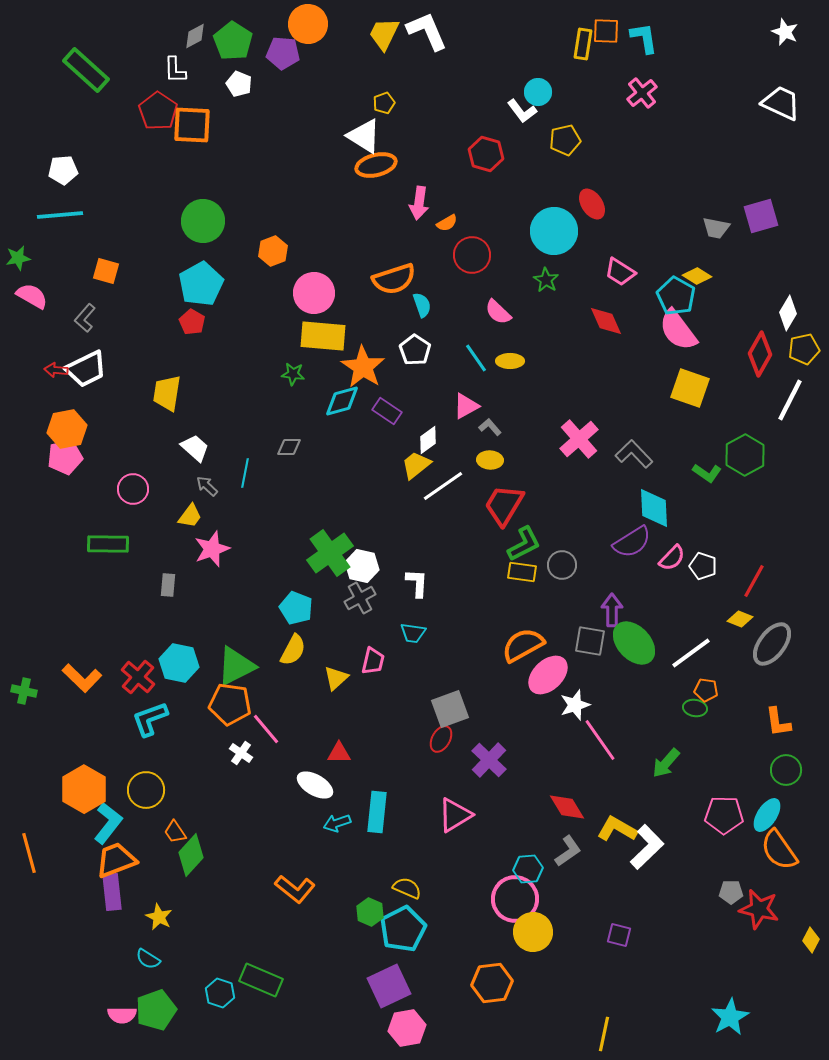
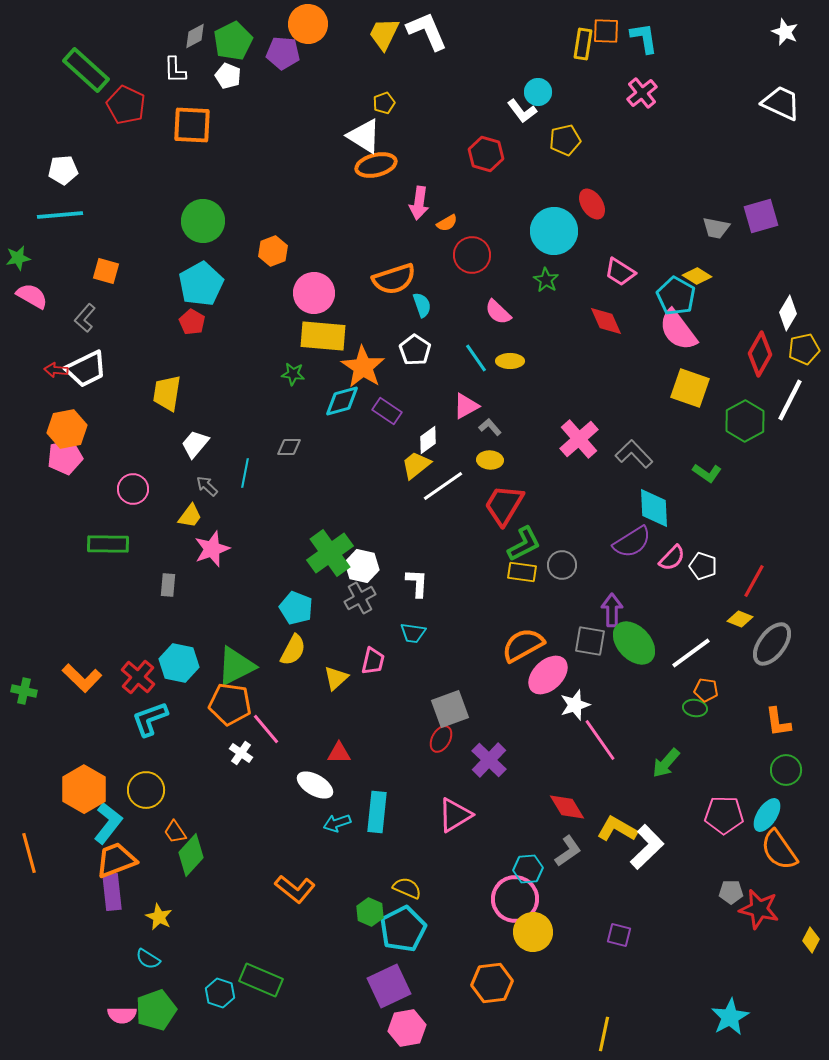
green pentagon at (233, 41): rotated 12 degrees clockwise
white pentagon at (239, 84): moved 11 px left, 8 px up
red pentagon at (158, 111): moved 32 px left, 6 px up; rotated 9 degrees counterclockwise
white trapezoid at (195, 448): moved 4 px up; rotated 92 degrees counterclockwise
green hexagon at (745, 455): moved 34 px up
